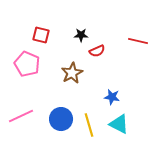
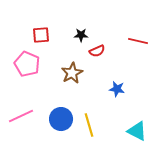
red square: rotated 18 degrees counterclockwise
blue star: moved 5 px right, 8 px up
cyan triangle: moved 18 px right, 7 px down
